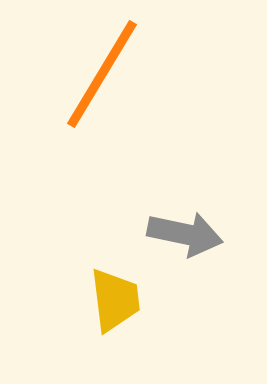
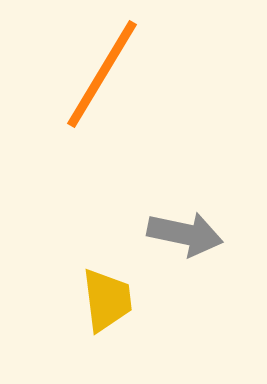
yellow trapezoid: moved 8 px left
